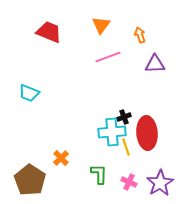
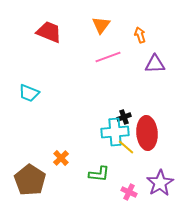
cyan cross: moved 3 px right
yellow line: rotated 30 degrees counterclockwise
green L-shape: rotated 95 degrees clockwise
pink cross: moved 10 px down
